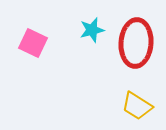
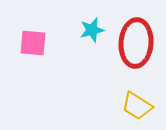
pink square: rotated 20 degrees counterclockwise
